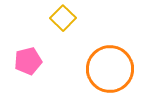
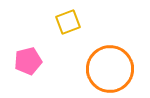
yellow square: moved 5 px right, 4 px down; rotated 25 degrees clockwise
